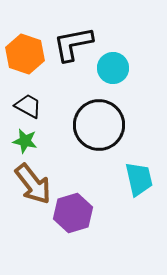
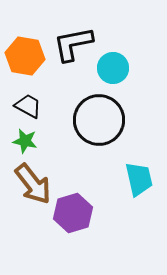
orange hexagon: moved 2 px down; rotated 9 degrees counterclockwise
black circle: moved 5 px up
